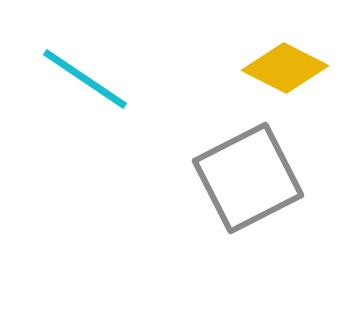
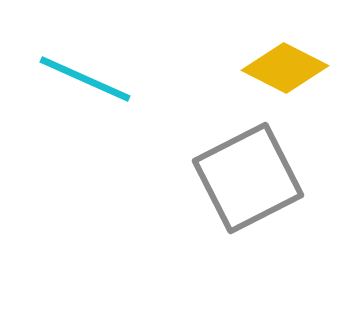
cyan line: rotated 10 degrees counterclockwise
